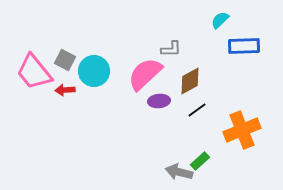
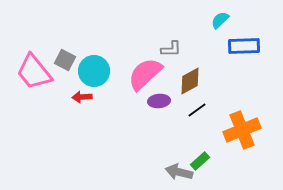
red arrow: moved 17 px right, 7 px down
